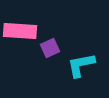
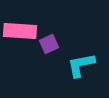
purple square: moved 1 px left, 4 px up
